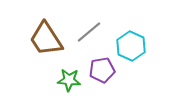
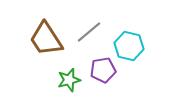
cyan hexagon: moved 2 px left; rotated 12 degrees counterclockwise
purple pentagon: moved 1 px right
green star: rotated 20 degrees counterclockwise
